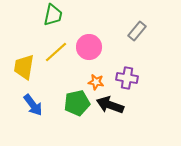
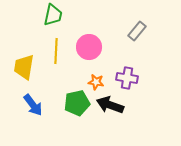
yellow line: moved 1 px up; rotated 45 degrees counterclockwise
